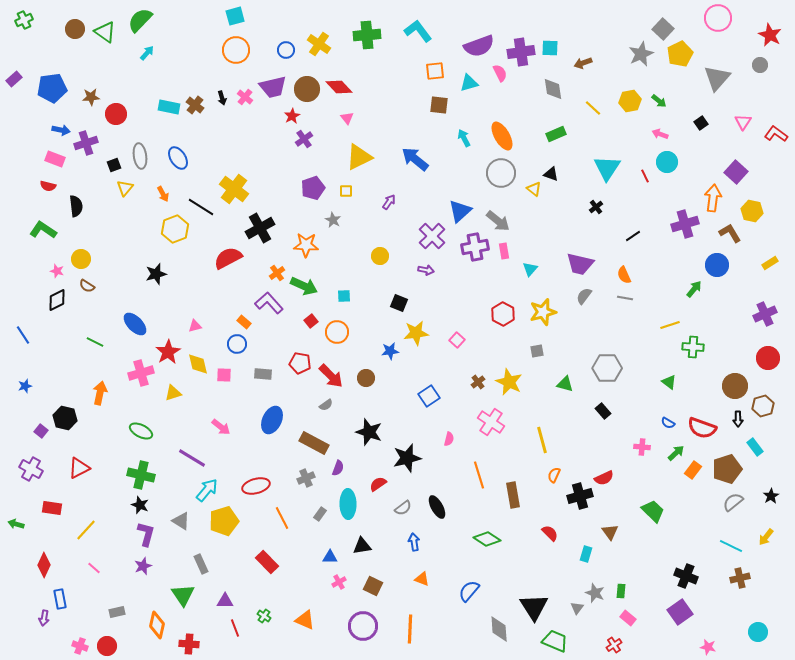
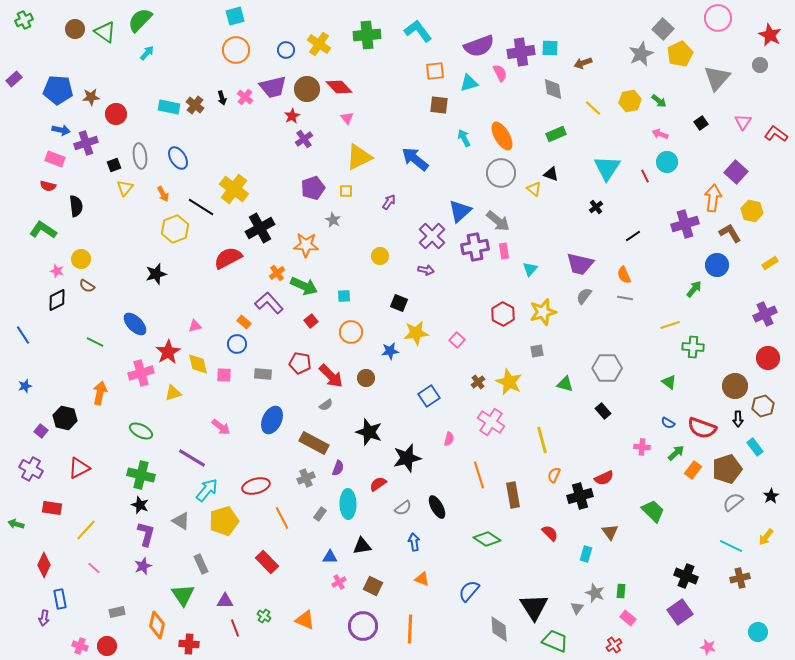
blue pentagon at (52, 88): moved 6 px right, 2 px down; rotated 12 degrees clockwise
orange circle at (337, 332): moved 14 px right
